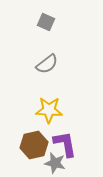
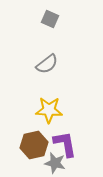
gray square: moved 4 px right, 3 px up
